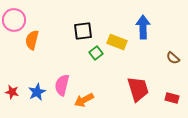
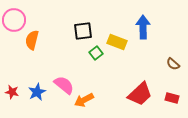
brown semicircle: moved 6 px down
pink semicircle: moved 2 px right; rotated 115 degrees clockwise
red trapezoid: moved 2 px right, 5 px down; rotated 64 degrees clockwise
